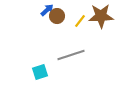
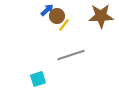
yellow line: moved 16 px left, 4 px down
cyan square: moved 2 px left, 7 px down
